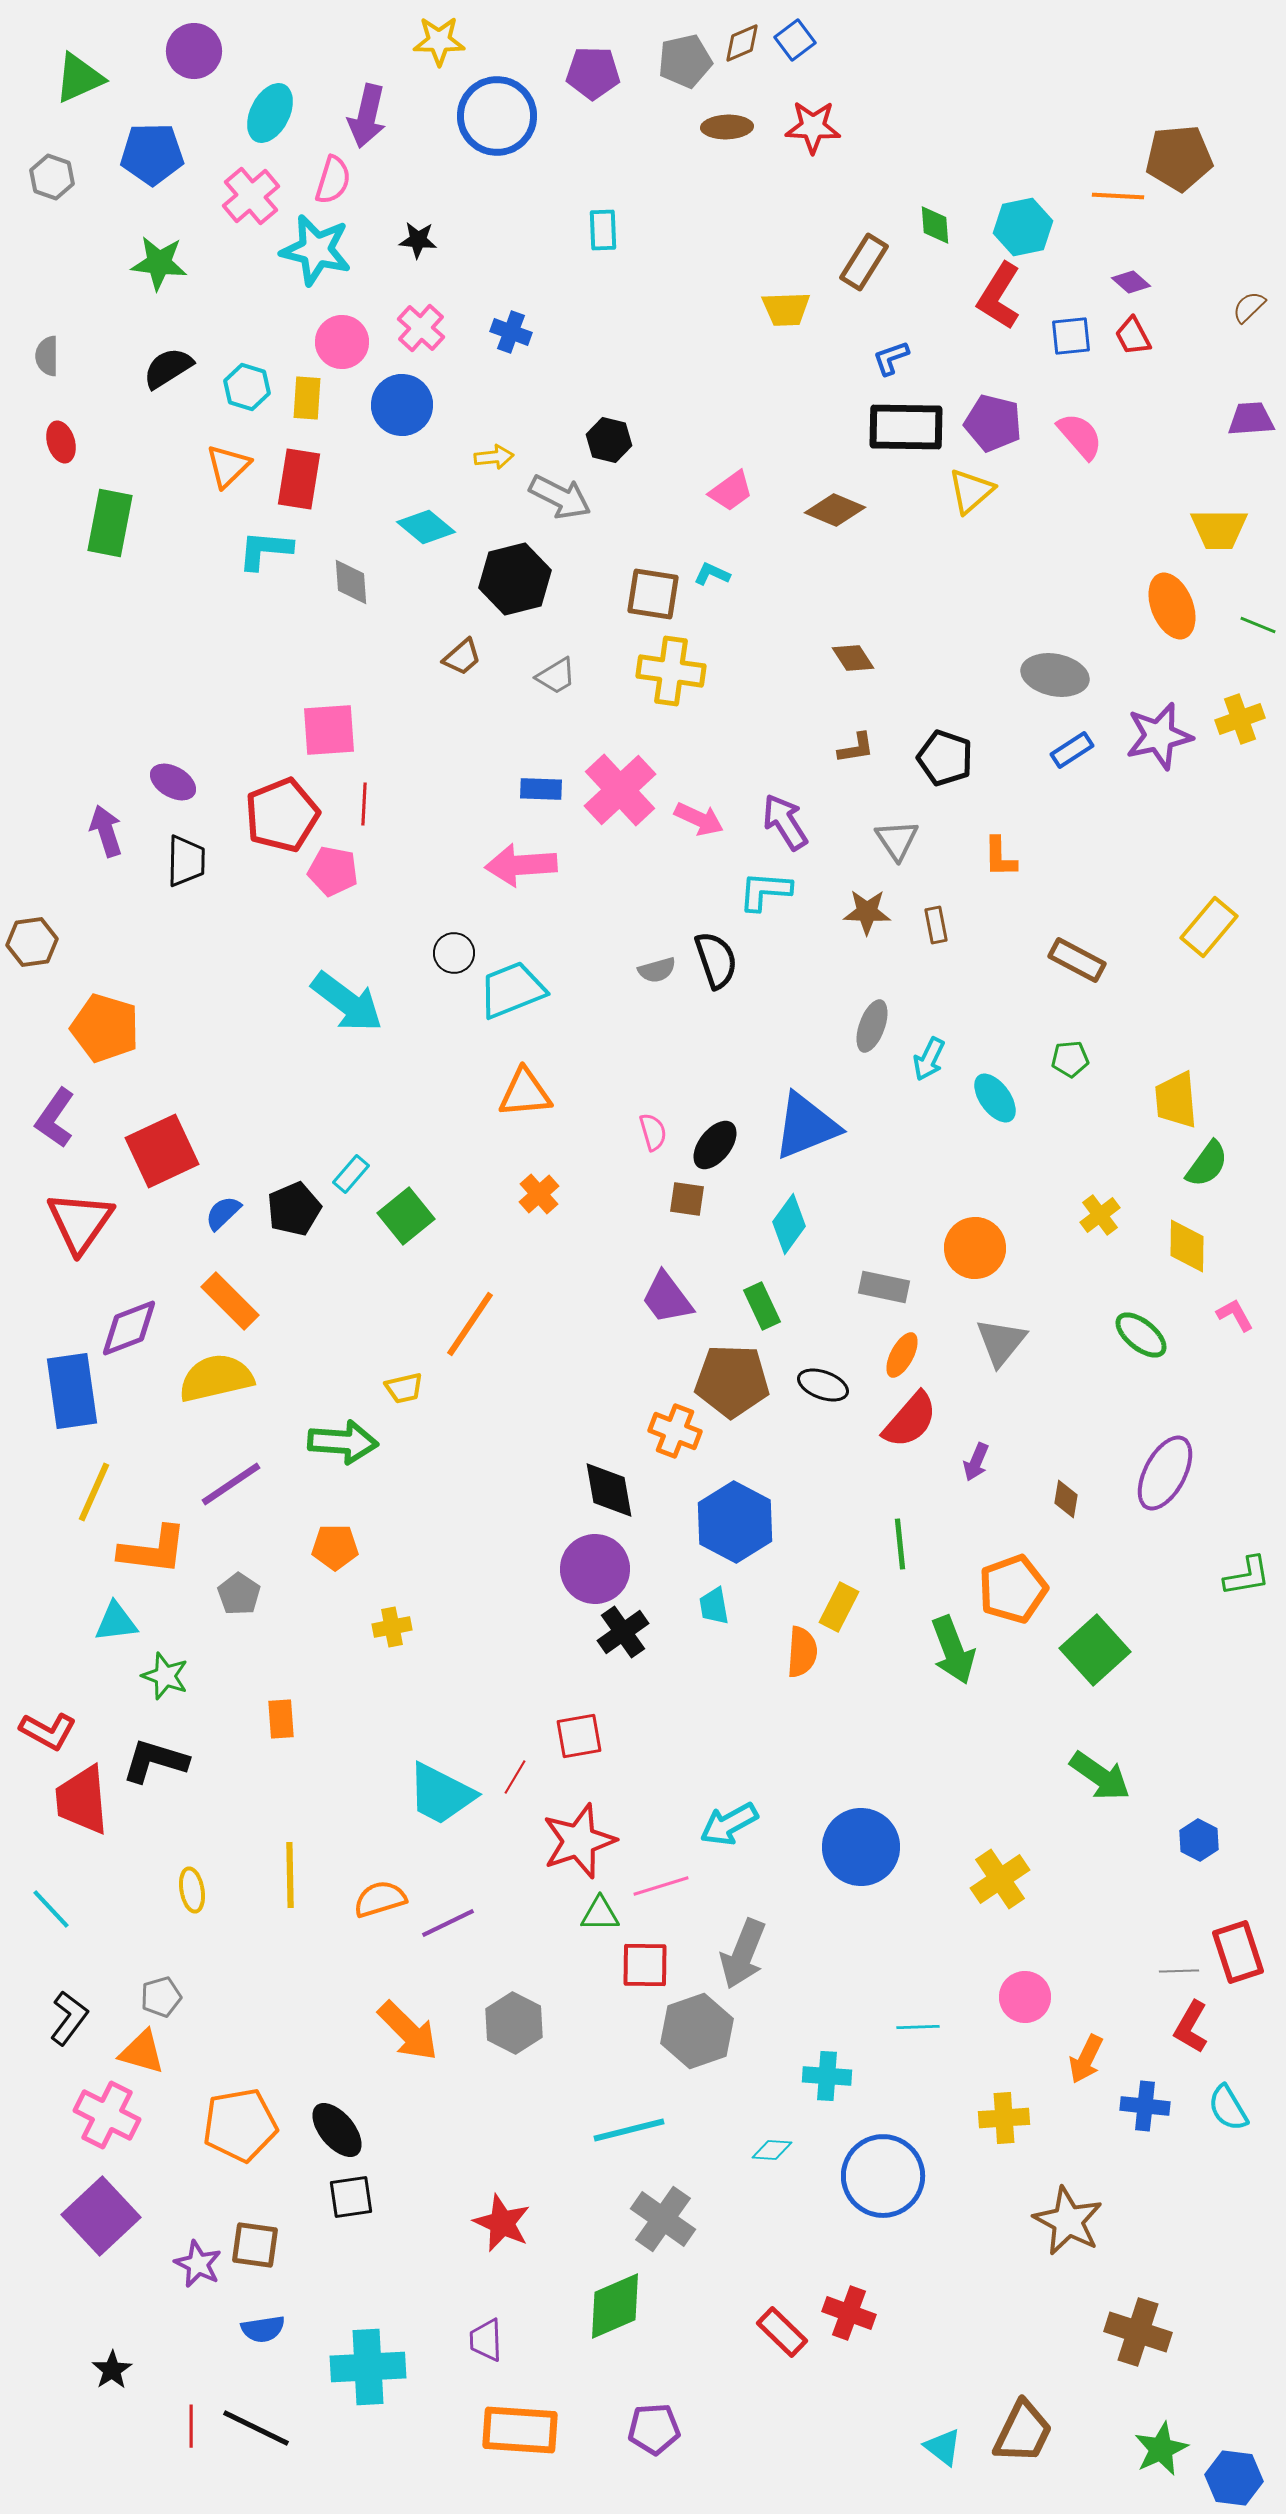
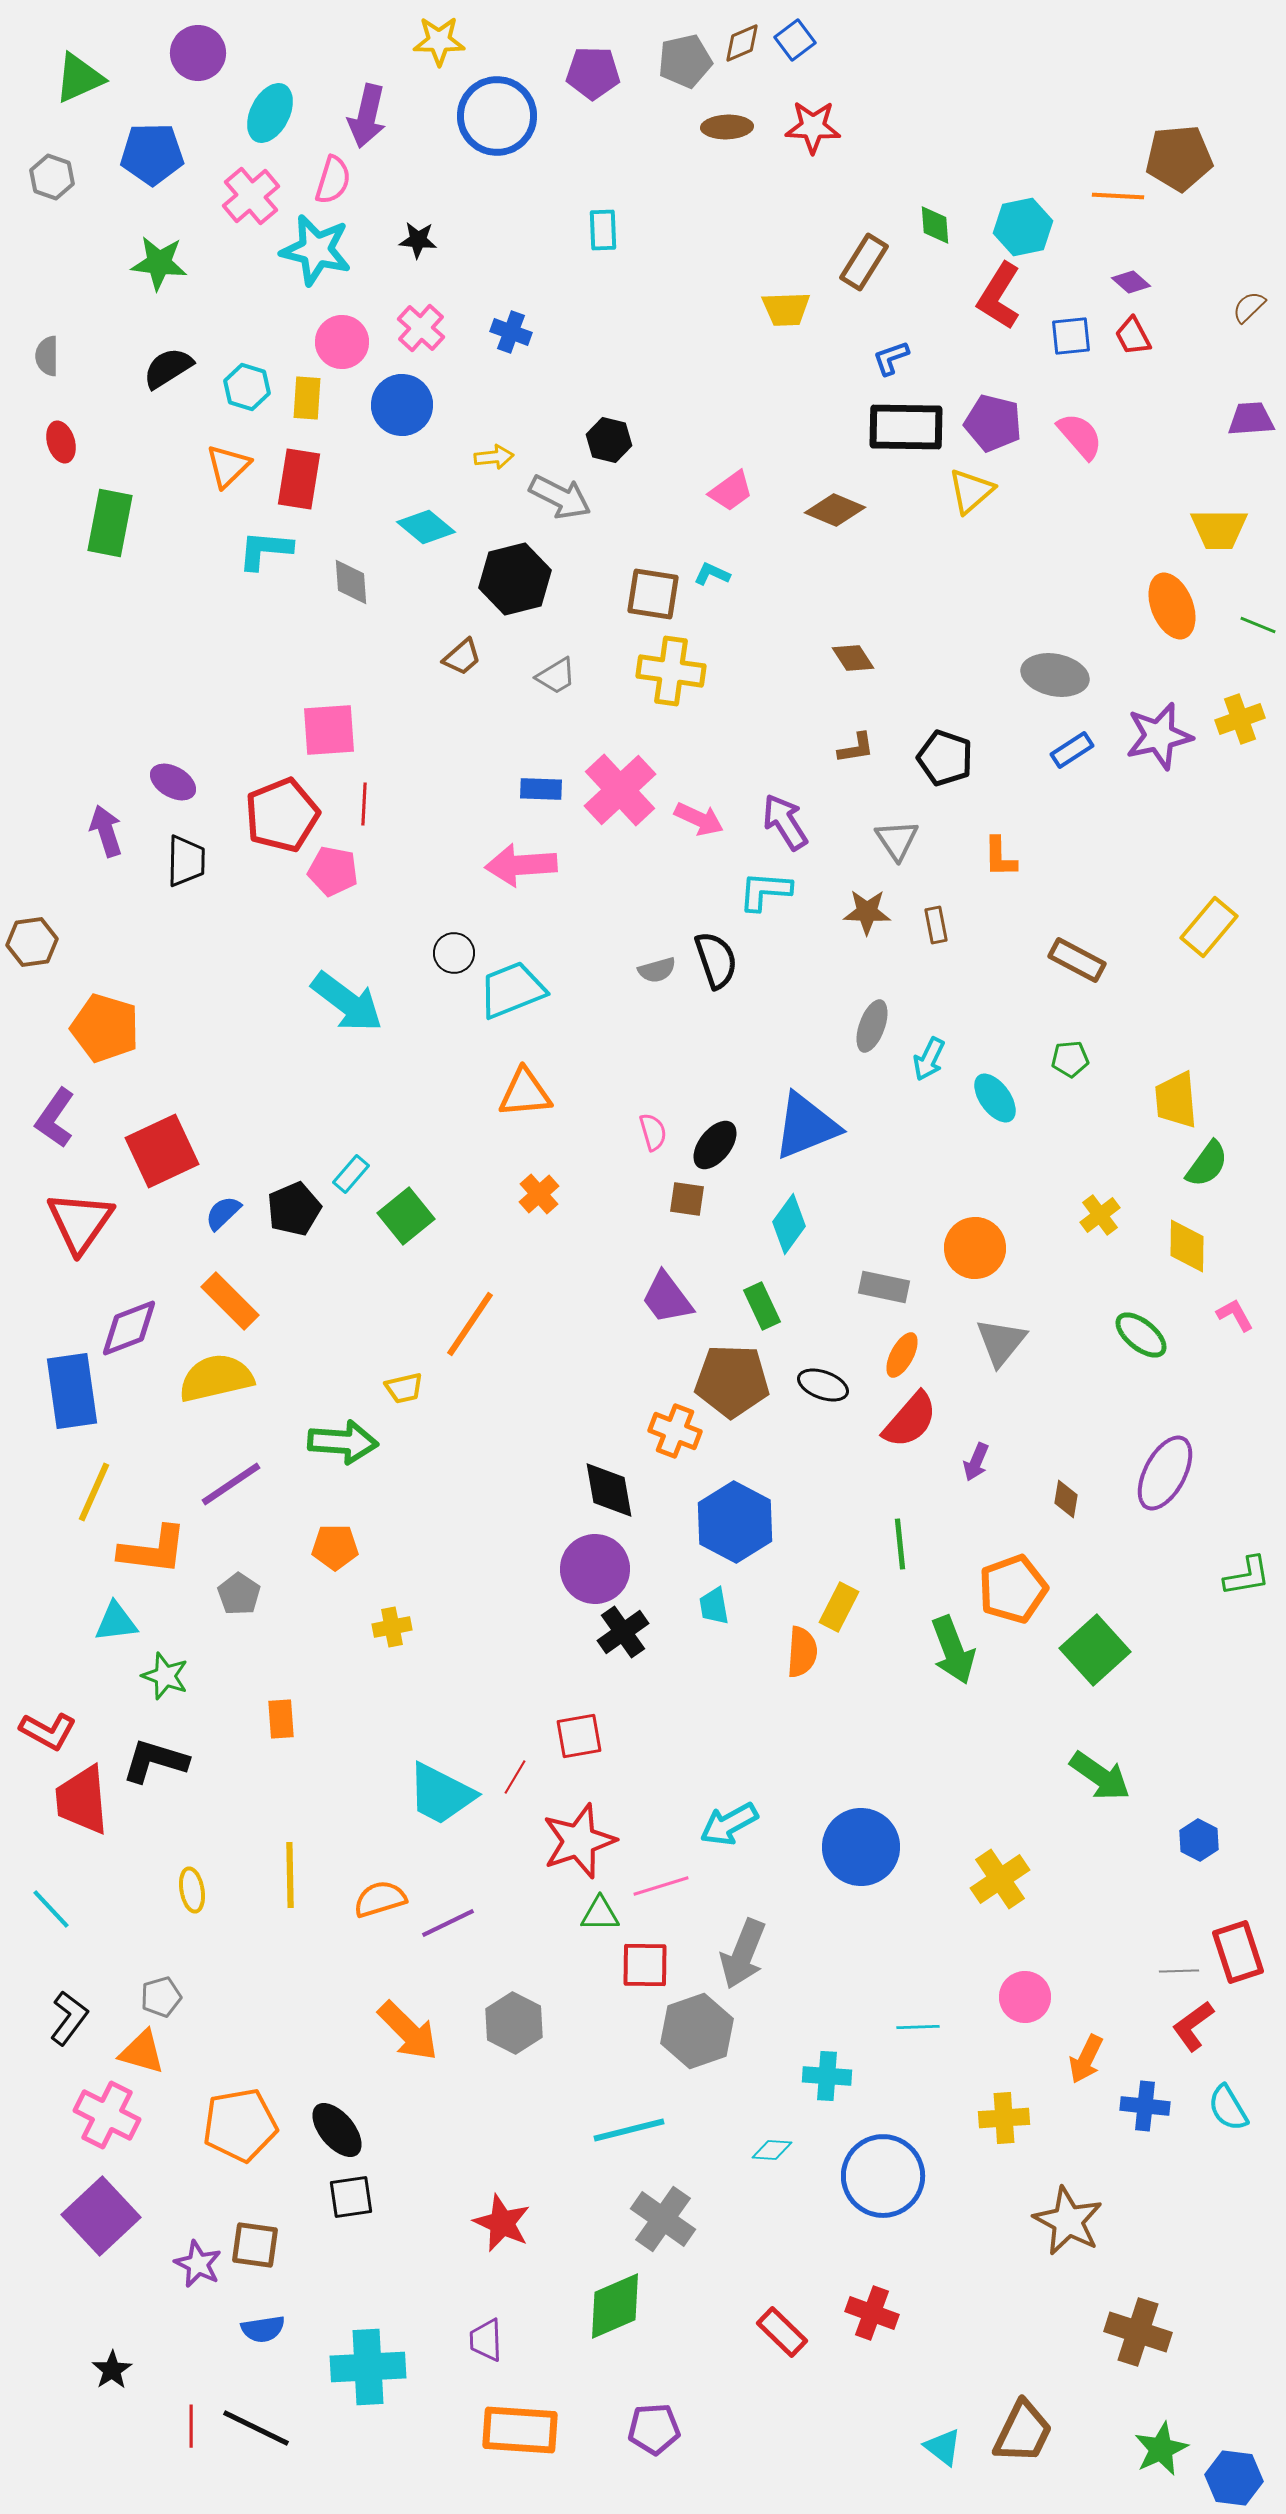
purple circle at (194, 51): moved 4 px right, 2 px down
red L-shape at (1191, 2027): moved 2 px right, 1 px up; rotated 24 degrees clockwise
red cross at (849, 2313): moved 23 px right
